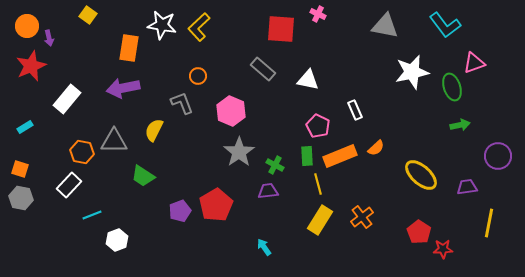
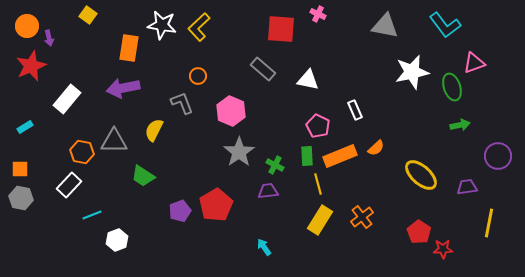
orange square at (20, 169): rotated 18 degrees counterclockwise
